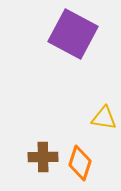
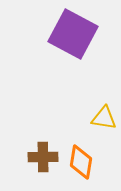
orange diamond: moved 1 px right, 1 px up; rotated 8 degrees counterclockwise
